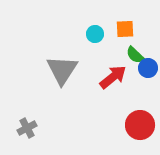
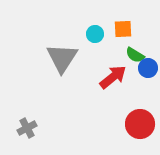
orange square: moved 2 px left
green semicircle: rotated 12 degrees counterclockwise
gray triangle: moved 12 px up
red circle: moved 1 px up
